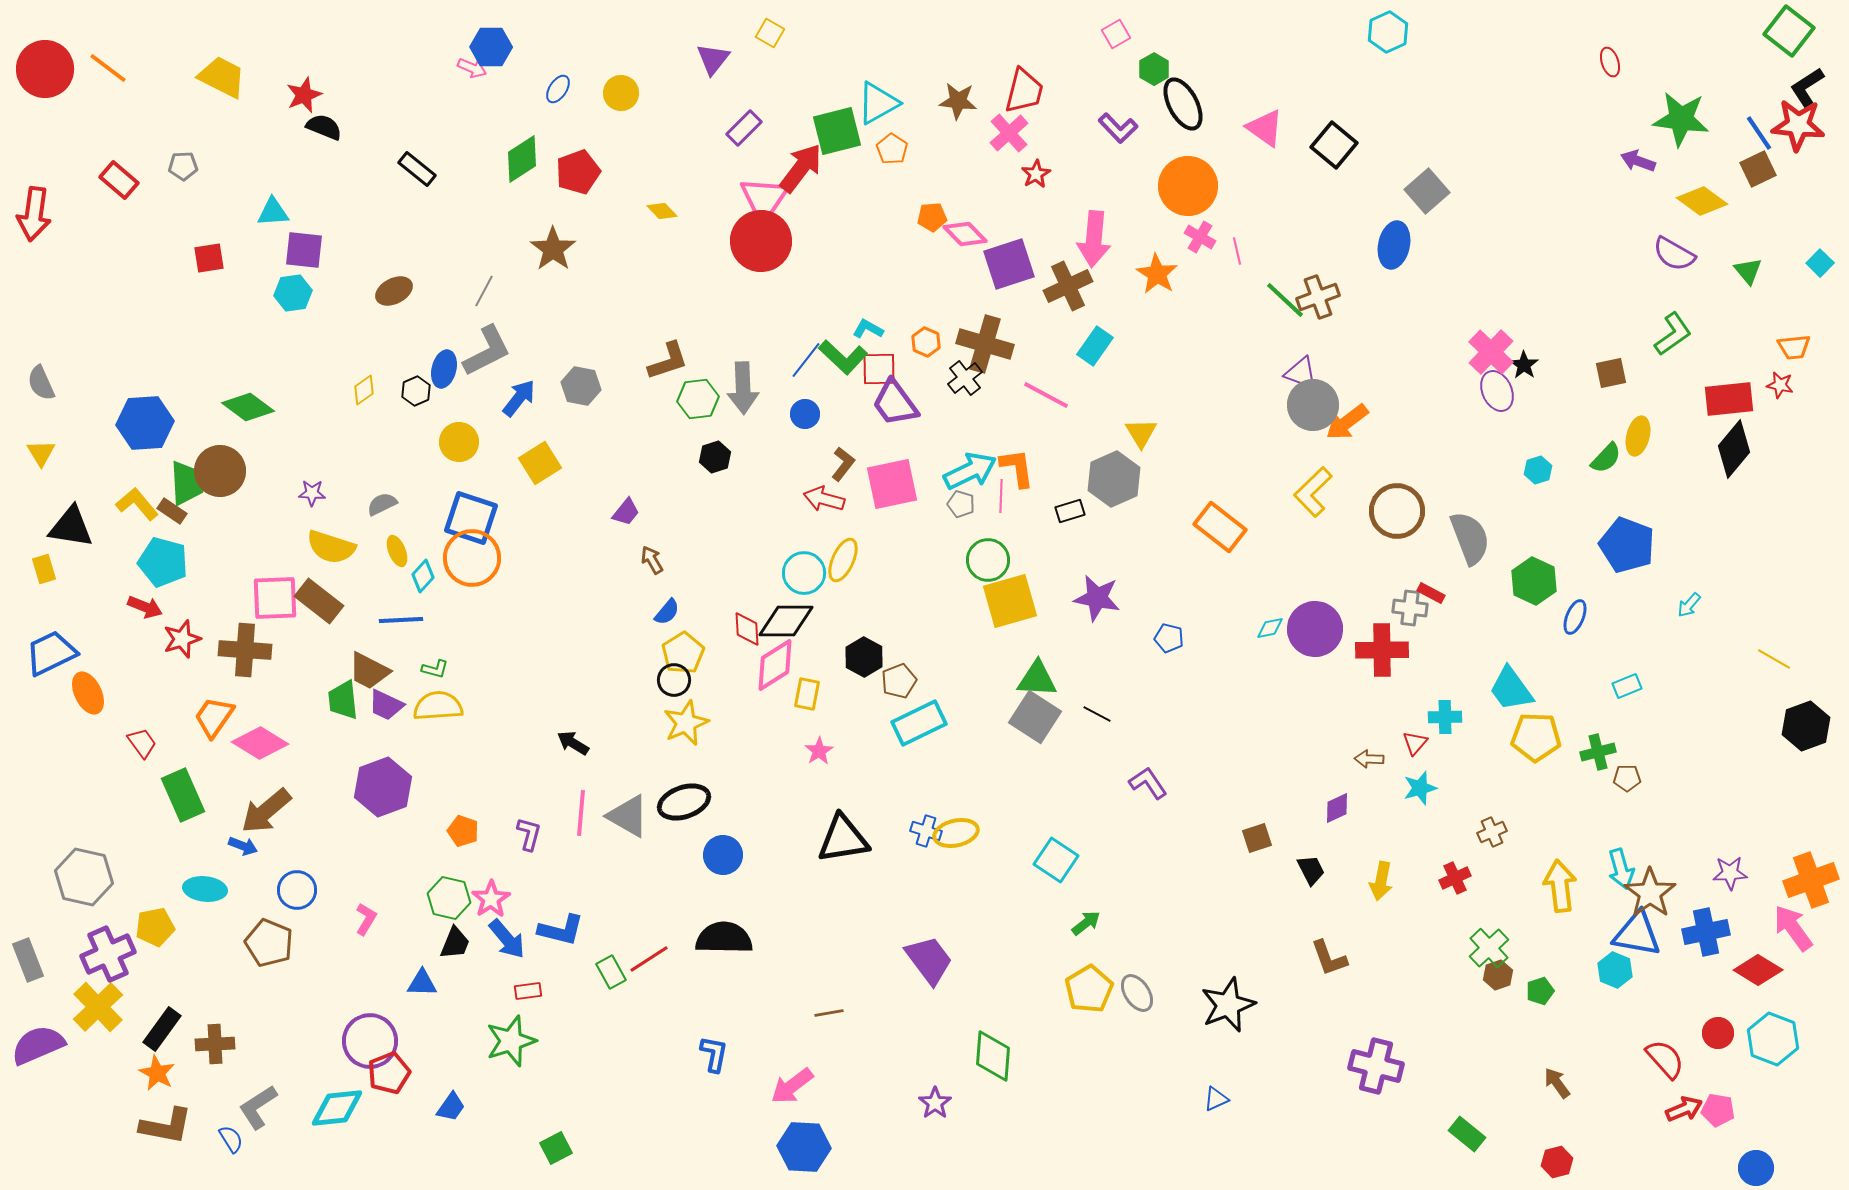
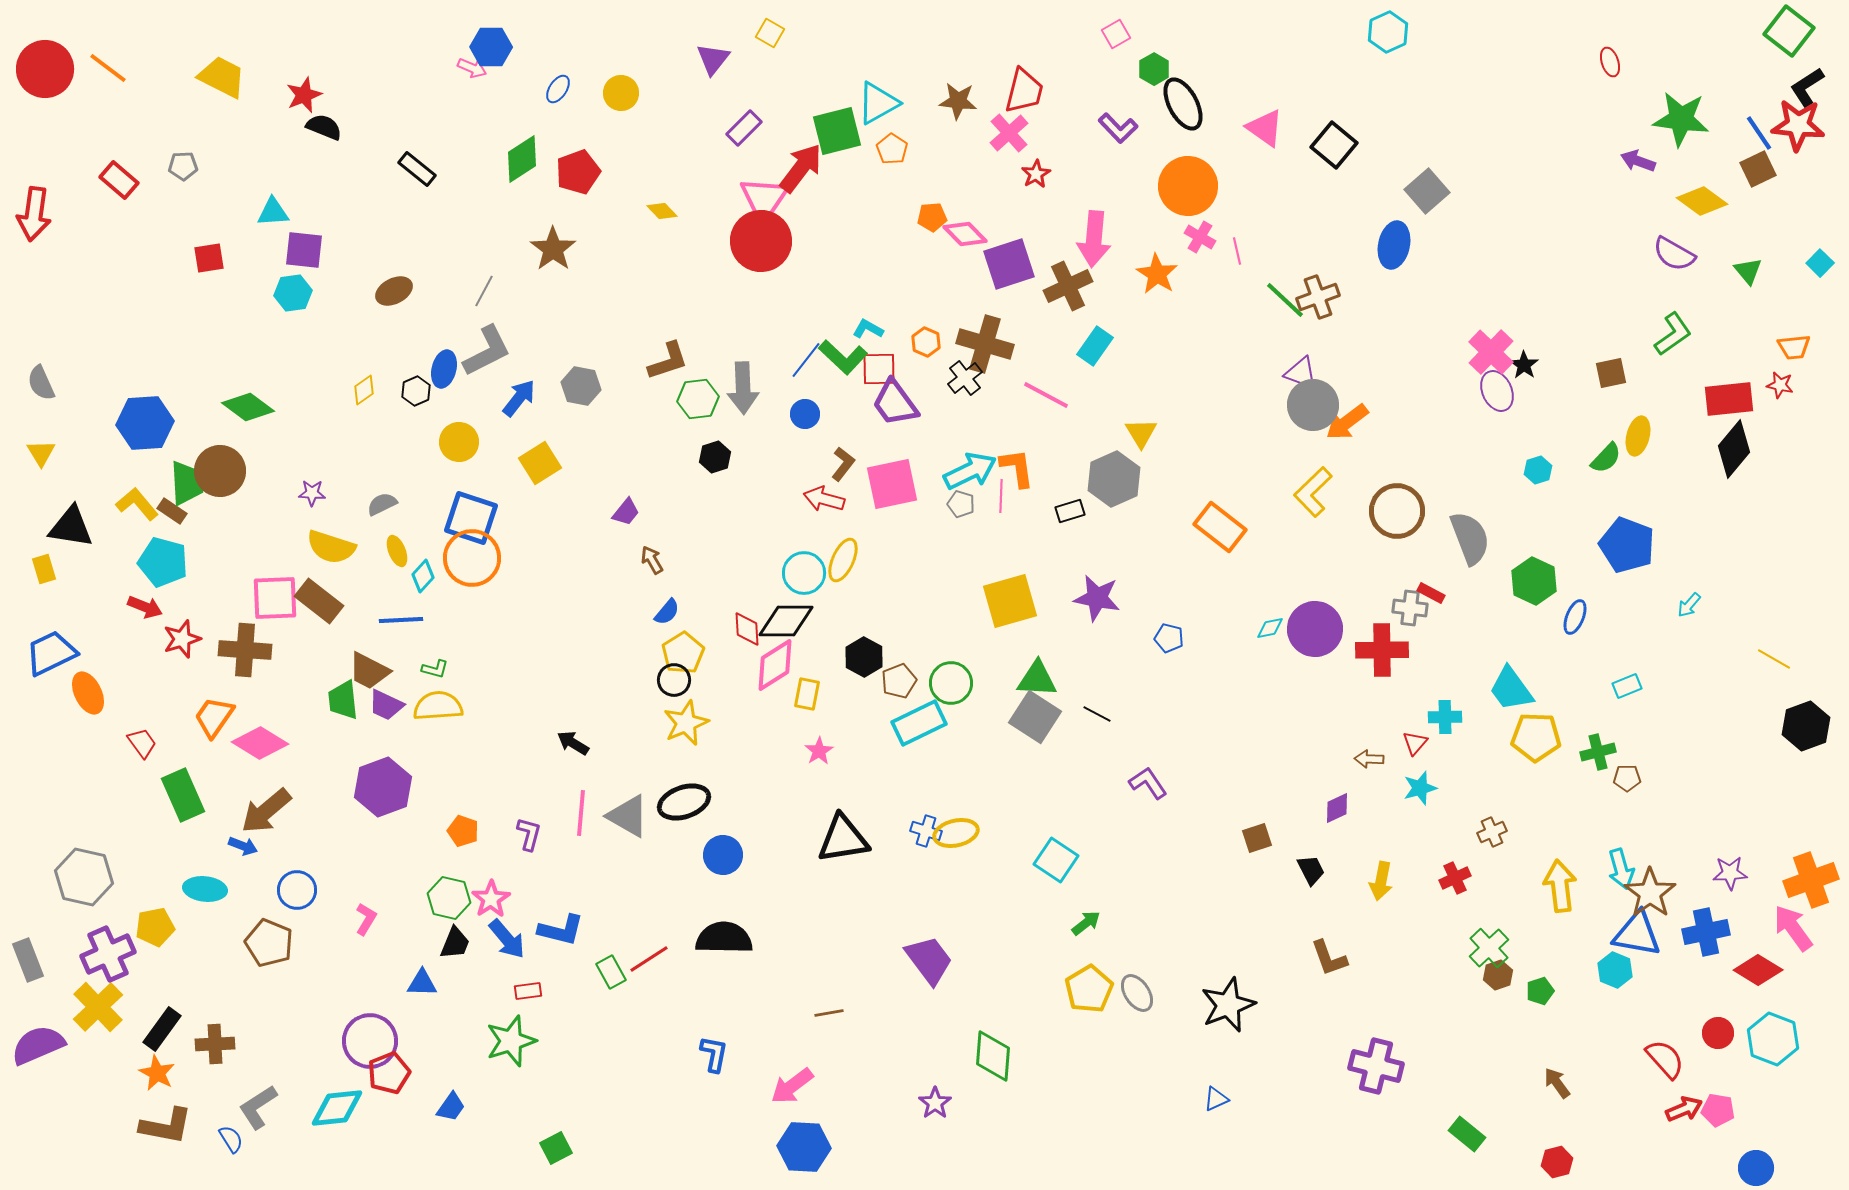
green circle at (988, 560): moved 37 px left, 123 px down
